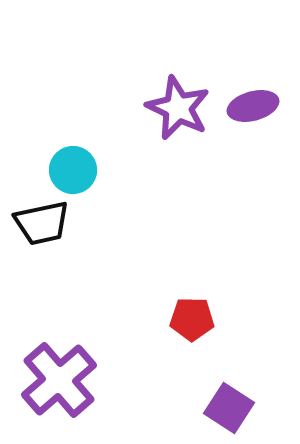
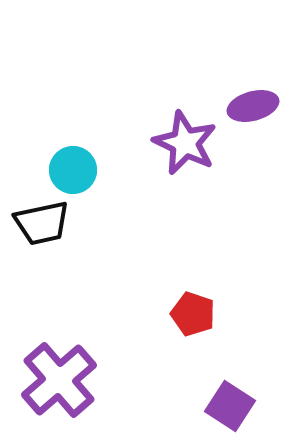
purple star: moved 7 px right, 35 px down
red pentagon: moved 1 px right, 5 px up; rotated 18 degrees clockwise
purple square: moved 1 px right, 2 px up
